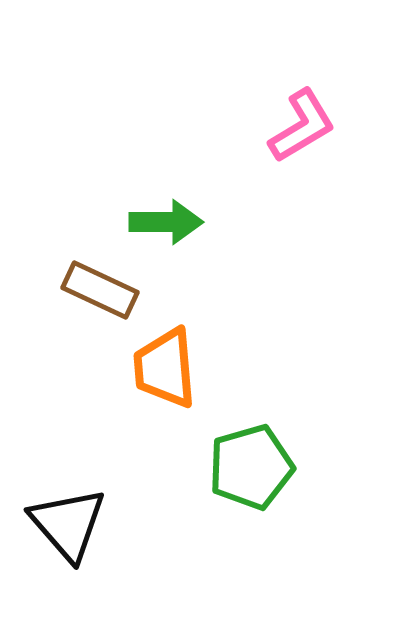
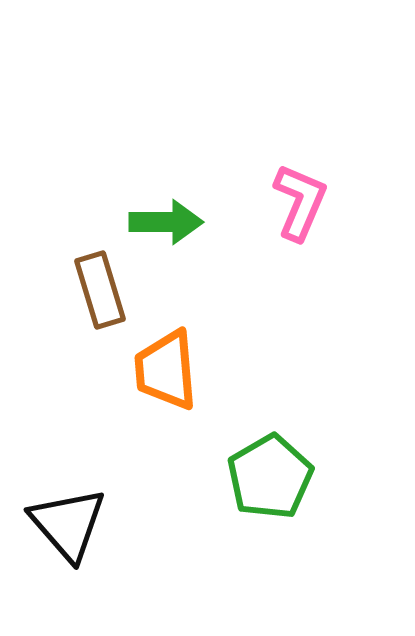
pink L-shape: moved 2 px left, 76 px down; rotated 36 degrees counterclockwise
brown rectangle: rotated 48 degrees clockwise
orange trapezoid: moved 1 px right, 2 px down
green pentagon: moved 19 px right, 10 px down; rotated 14 degrees counterclockwise
